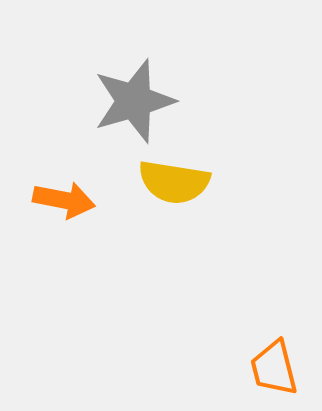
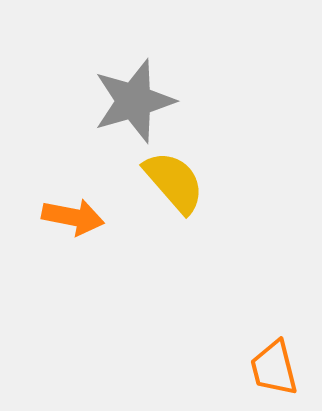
yellow semicircle: rotated 140 degrees counterclockwise
orange arrow: moved 9 px right, 17 px down
